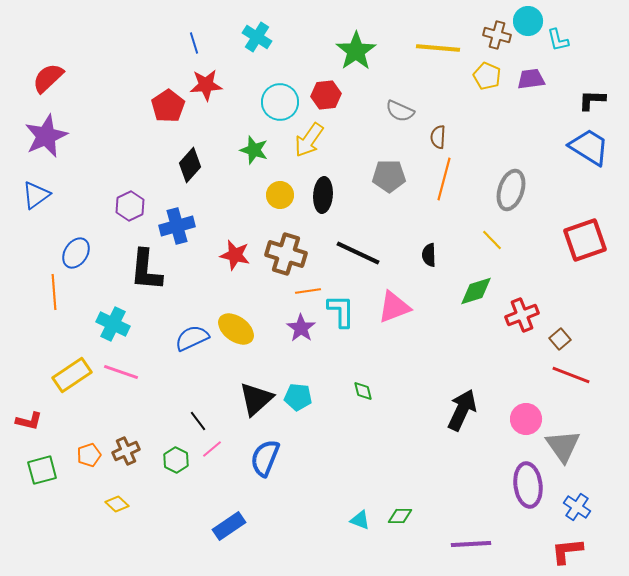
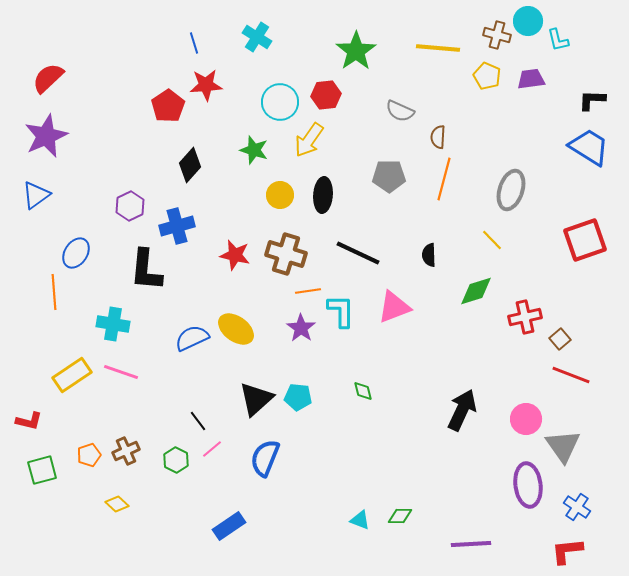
red cross at (522, 315): moved 3 px right, 2 px down; rotated 8 degrees clockwise
cyan cross at (113, 324): rotated 16 degrees counterclockwise
